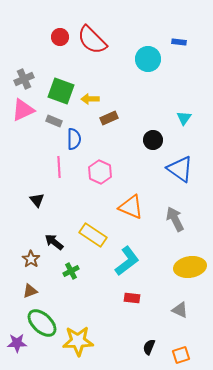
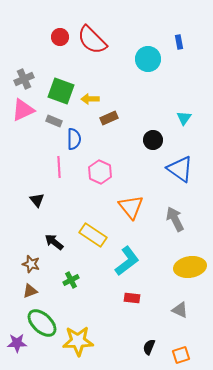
blue rectangle: rotated 72 degrees clockwise
orange triangle: rotated 28 degrees clockwise
brown star: moved 5 px down; rotated 18 degrees counterclockwise
green cross: moved 9 px down
